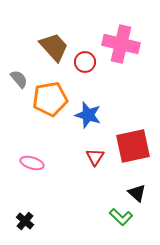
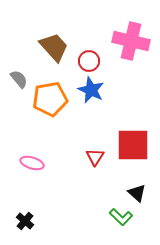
pink cross: moved 10 px right, 3 px up
red circle: moved 4 px right, 1 px up
blue star: moved 3 px right, 25 px up; rotated 8 degrees clockwise
red square: moved 1 px up; rotated 12 degrees clockwise
